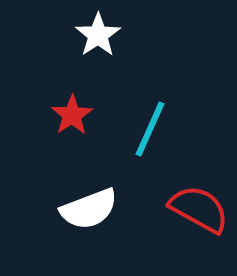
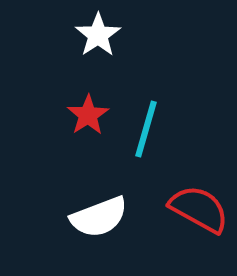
red star: moved 16 px right
cyan line: moved 4 px left; rotated 8 degrees counterclockwise
white semicircle: moved 10 px right, 8 px down
